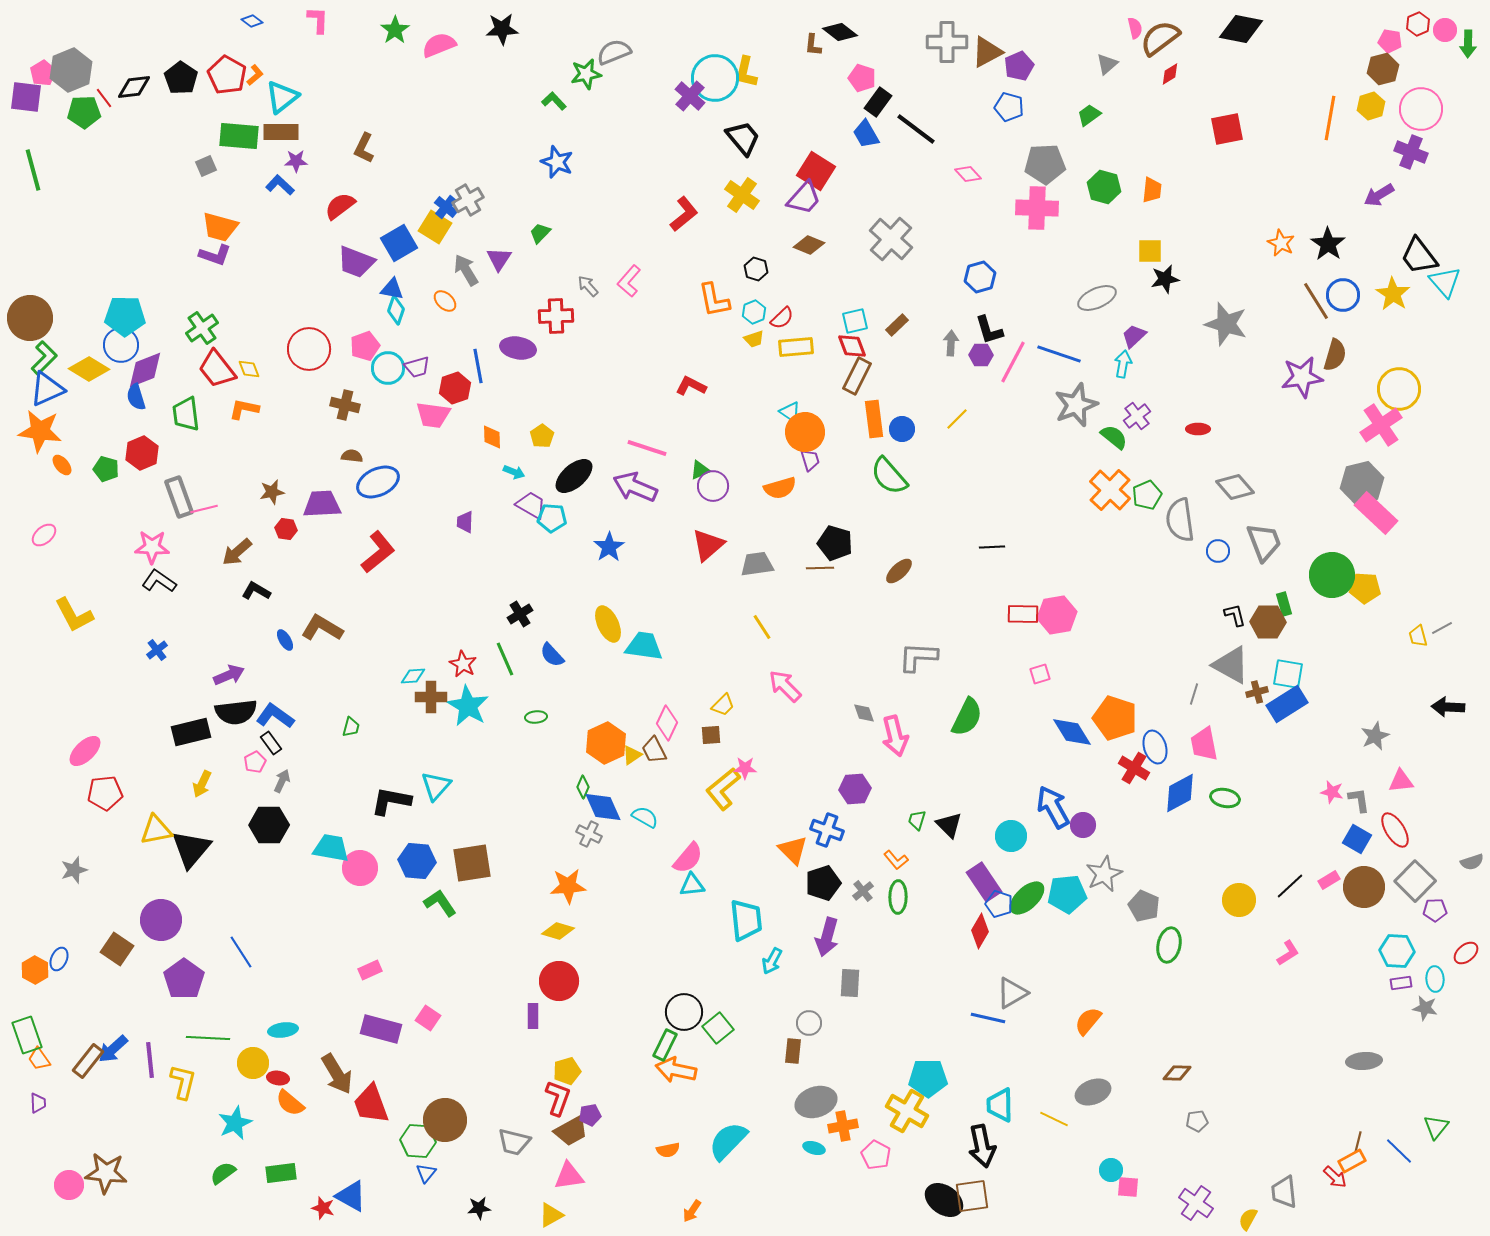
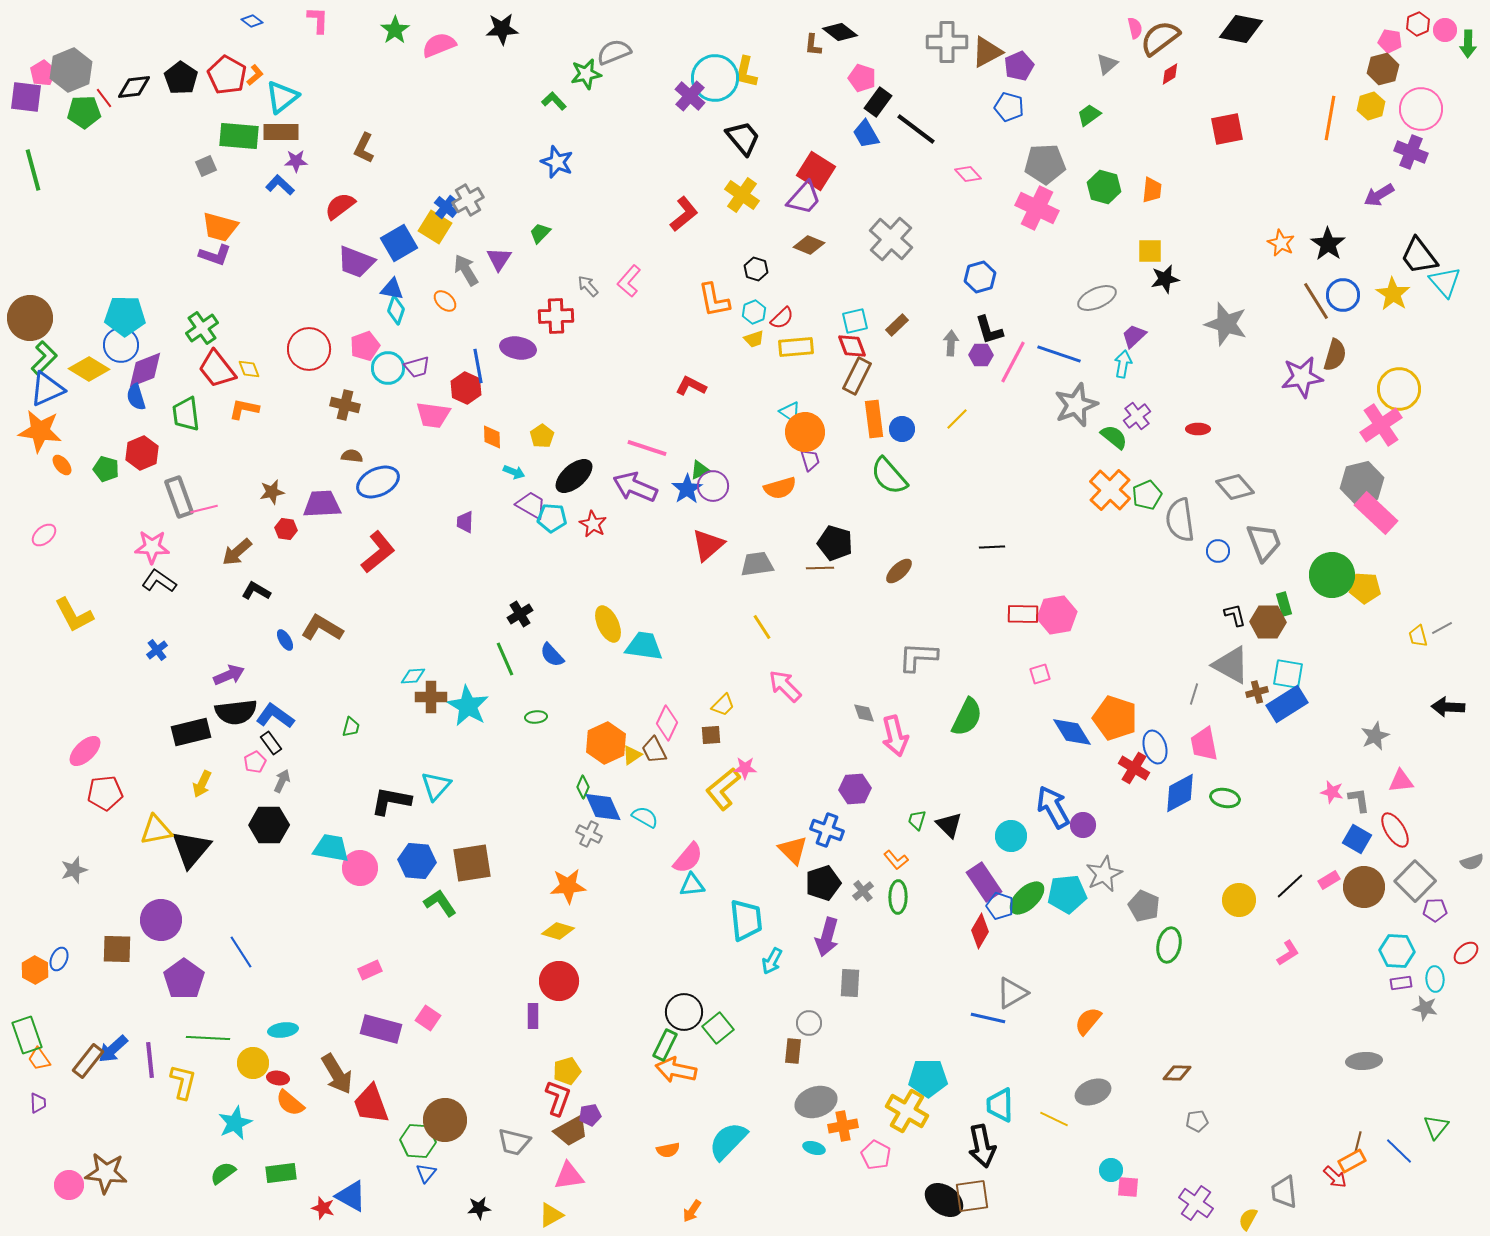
pink cross at (1037, 208): rotated 24 degrees clockwise
red hexagon at (455, 388): moved 11 px right; rotated 16 degrees counterclockwise
blue star at (609, 547): moved 78 px right, 58 px up
red star at (463, 664): moved 130 px right, 140 px up
blue pentagon at (999, 904): moved 1 px right, 2 px down
brown square at (117, 949): rotated 32 degrees counterclockwise
